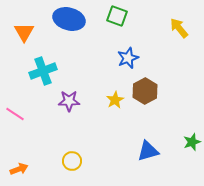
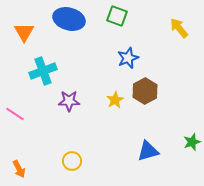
orange arrow: rotated 84 degrees clockwise
